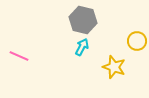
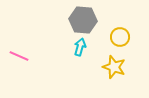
gray hexagon: rotated 8 degrees counterclockwise
yellow circle: moved 17 px left, 4 px up
cyan arrow: moved 2 px left; rotated 12 degrees counterclockwise
